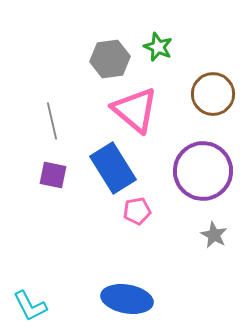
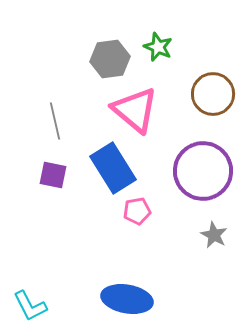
gray line: moved 3 px right
